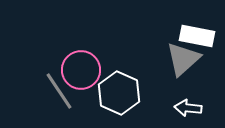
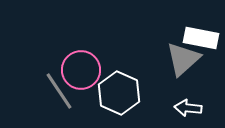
white rectangle: moved 4 px right, 2 px down
